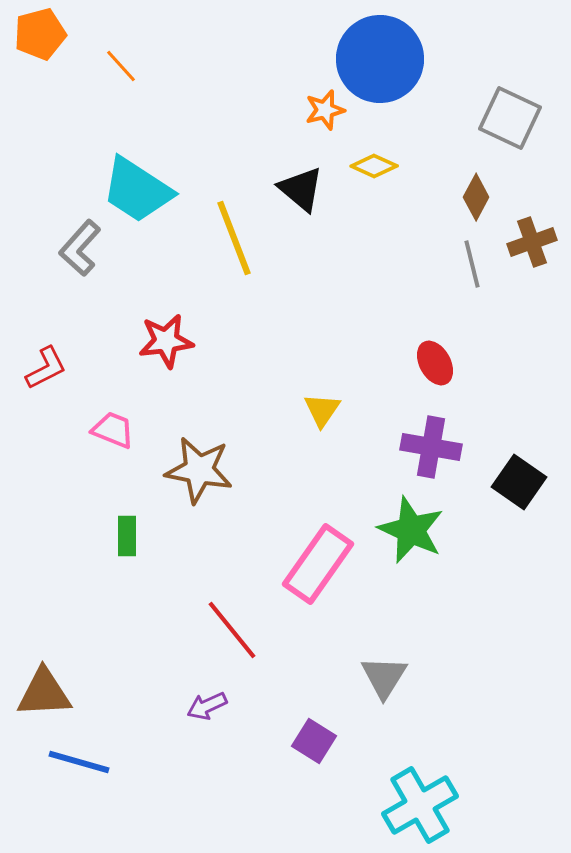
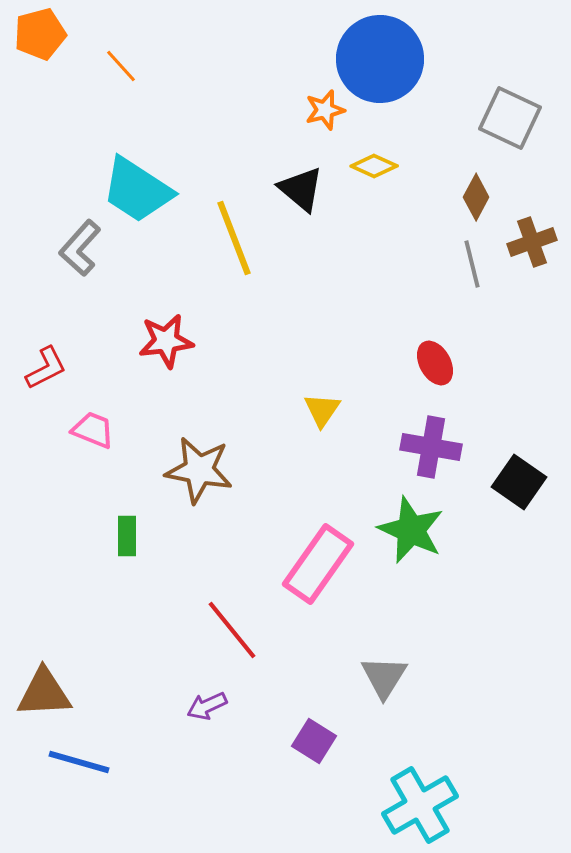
pink trapezoid: moved 20 px left
